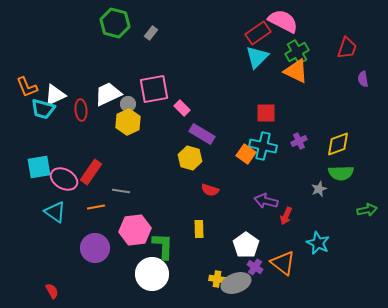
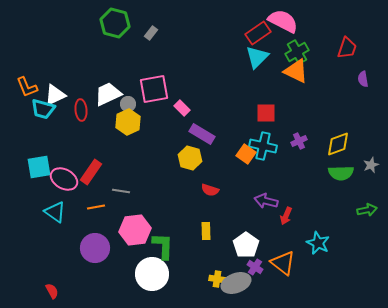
gray star at (319, 189): moved 52 px right, 24 px up
yellow rectangle at (199, 229): moved 7 px right, 2 px down
